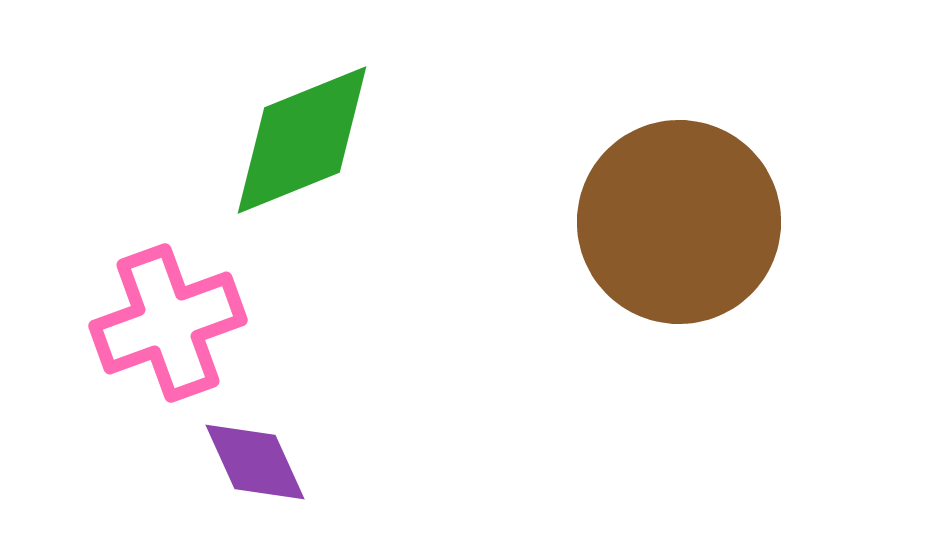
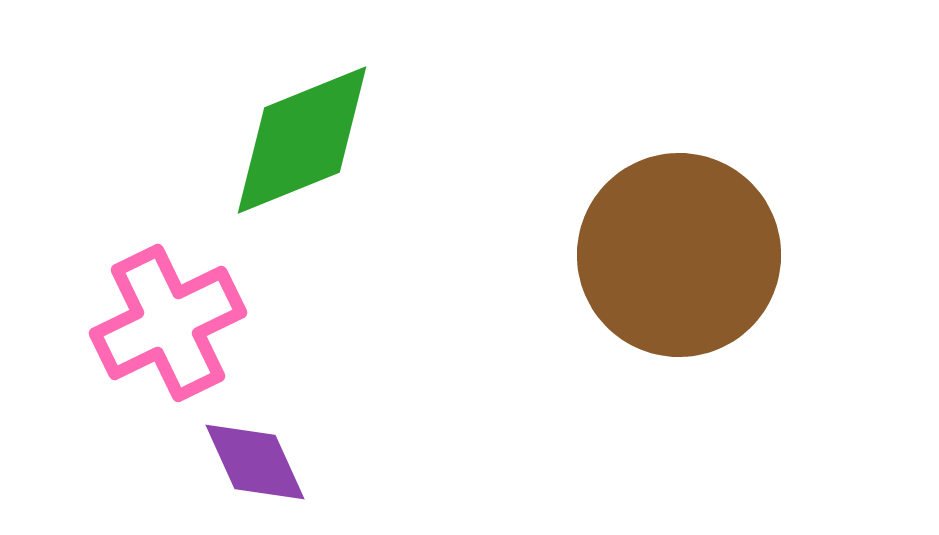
brown circle: moved 33 px down
pink cross: rotated 6 degrees counterclockwise
